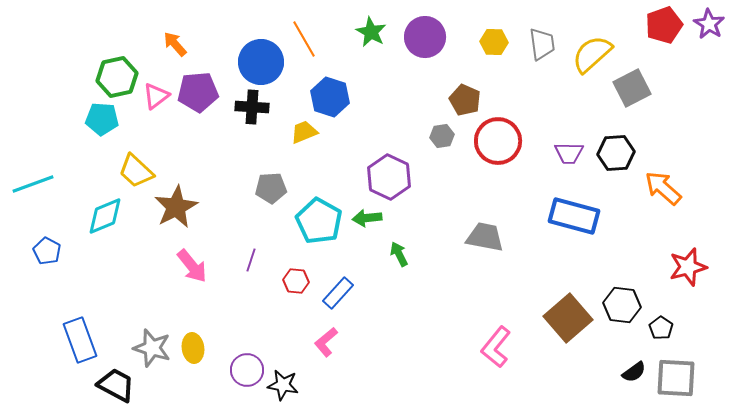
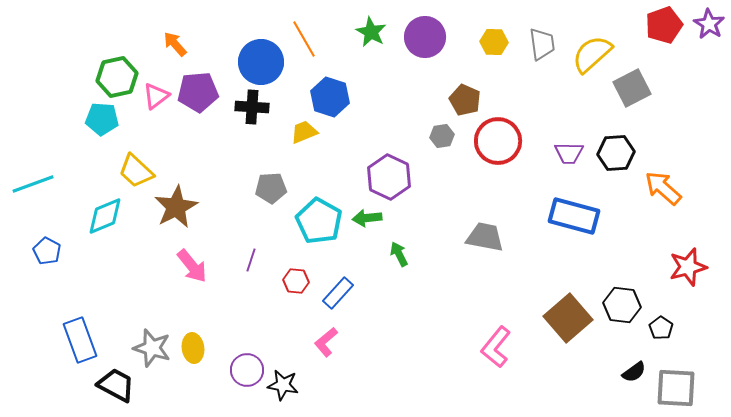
gray square at (676, 378): moved 10 px down
